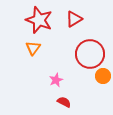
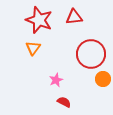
red triangle: moved 2 px up; rotated 24 degrees clockwise
red circle: moved 1 px right
orange circle: moved 3 px down
